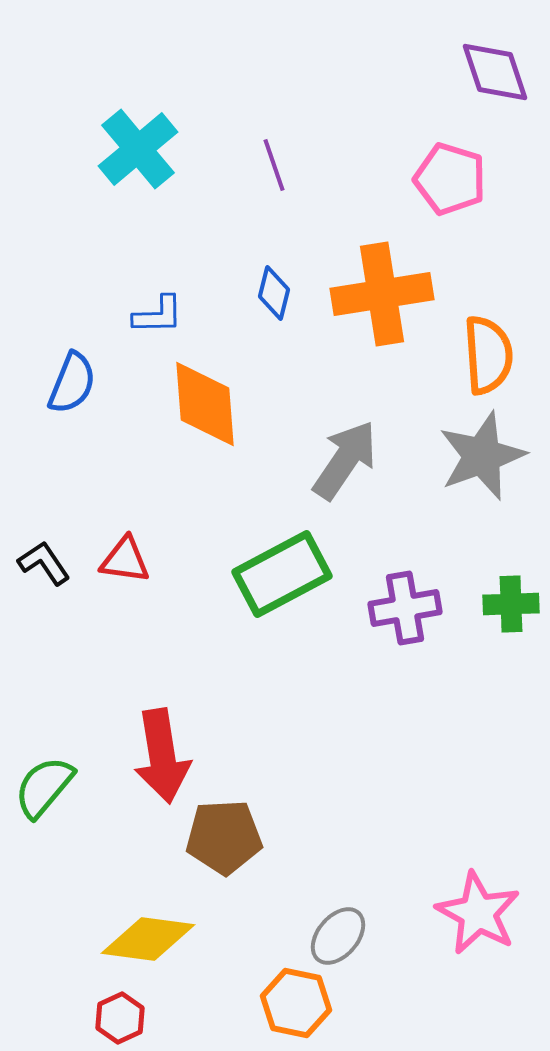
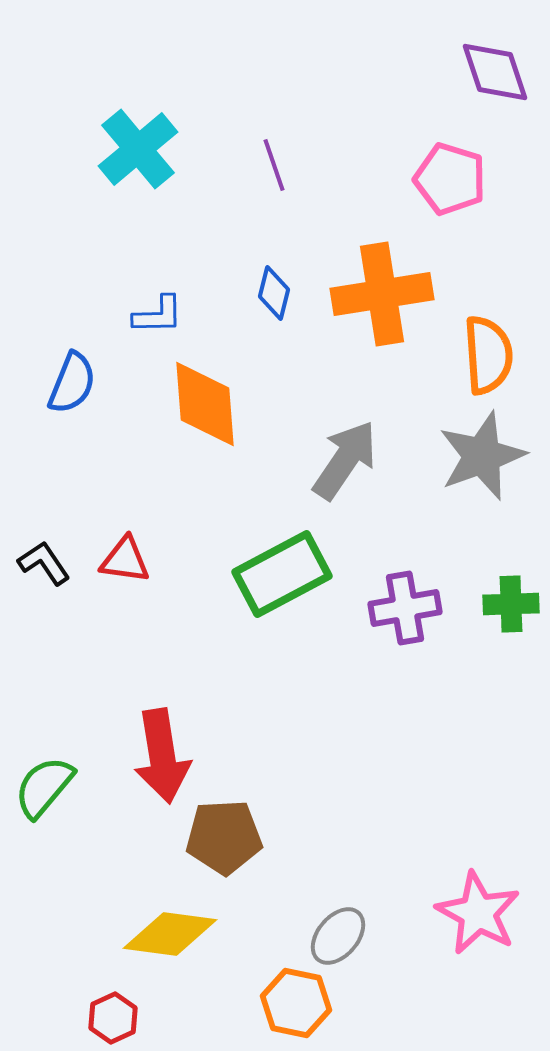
yellow diamond: moved 22 px right, 5 px up
red hexagon: moved 7 px left
